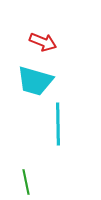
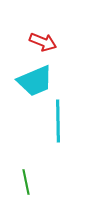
cyan trapezoid: rotated 39 degrees counterclockwise
cyan line: moved 3 px up
